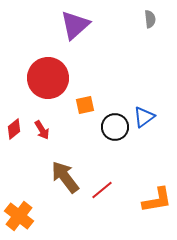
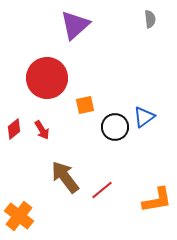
red circle: moved 1 px left
